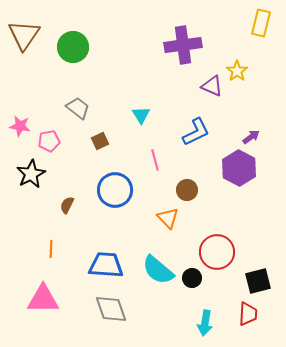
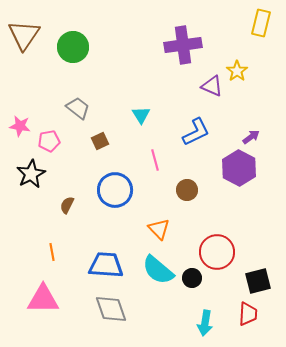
orange triangle: moved 9 px left, 11 px down
orange line: moved 1 px right, 3 px down; rotated 12 degrees counterclockwise
